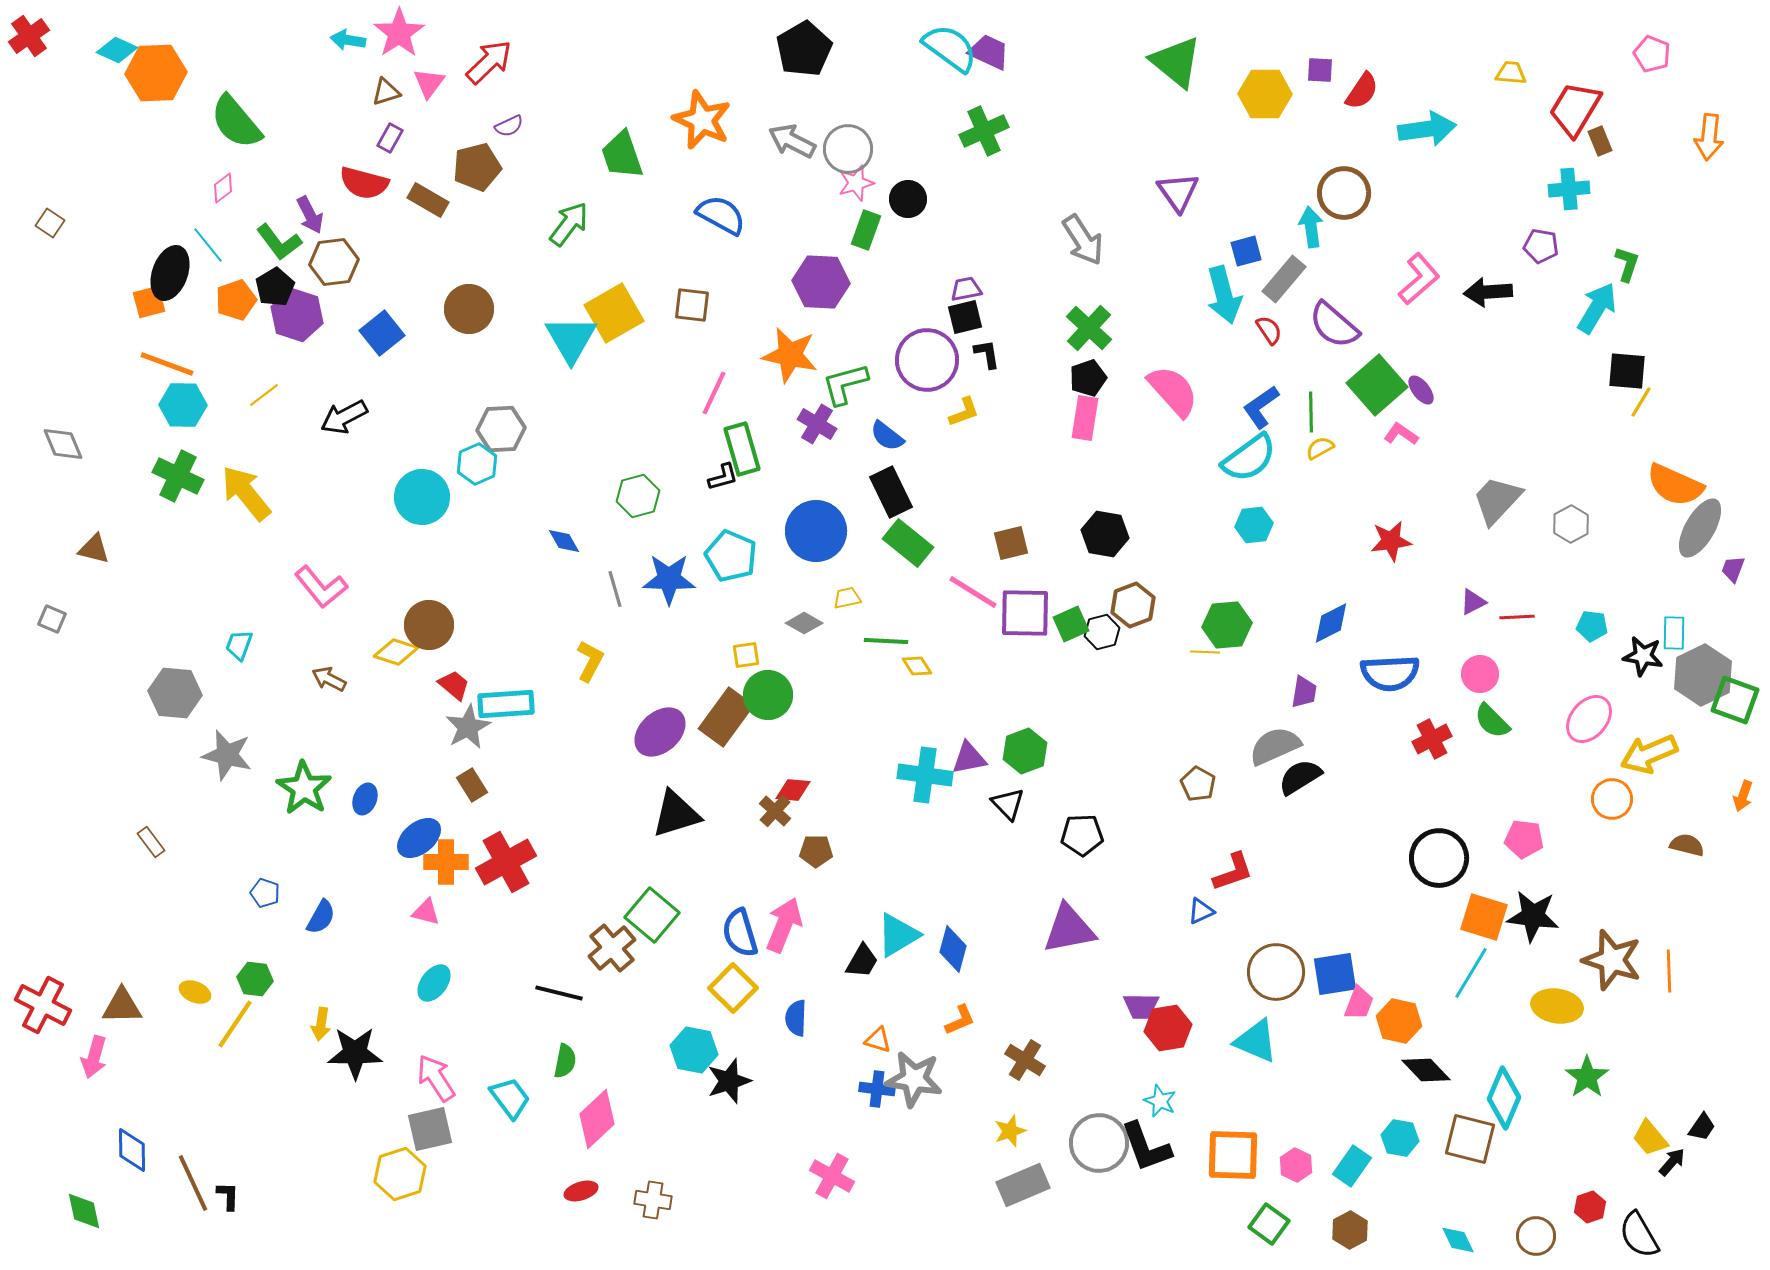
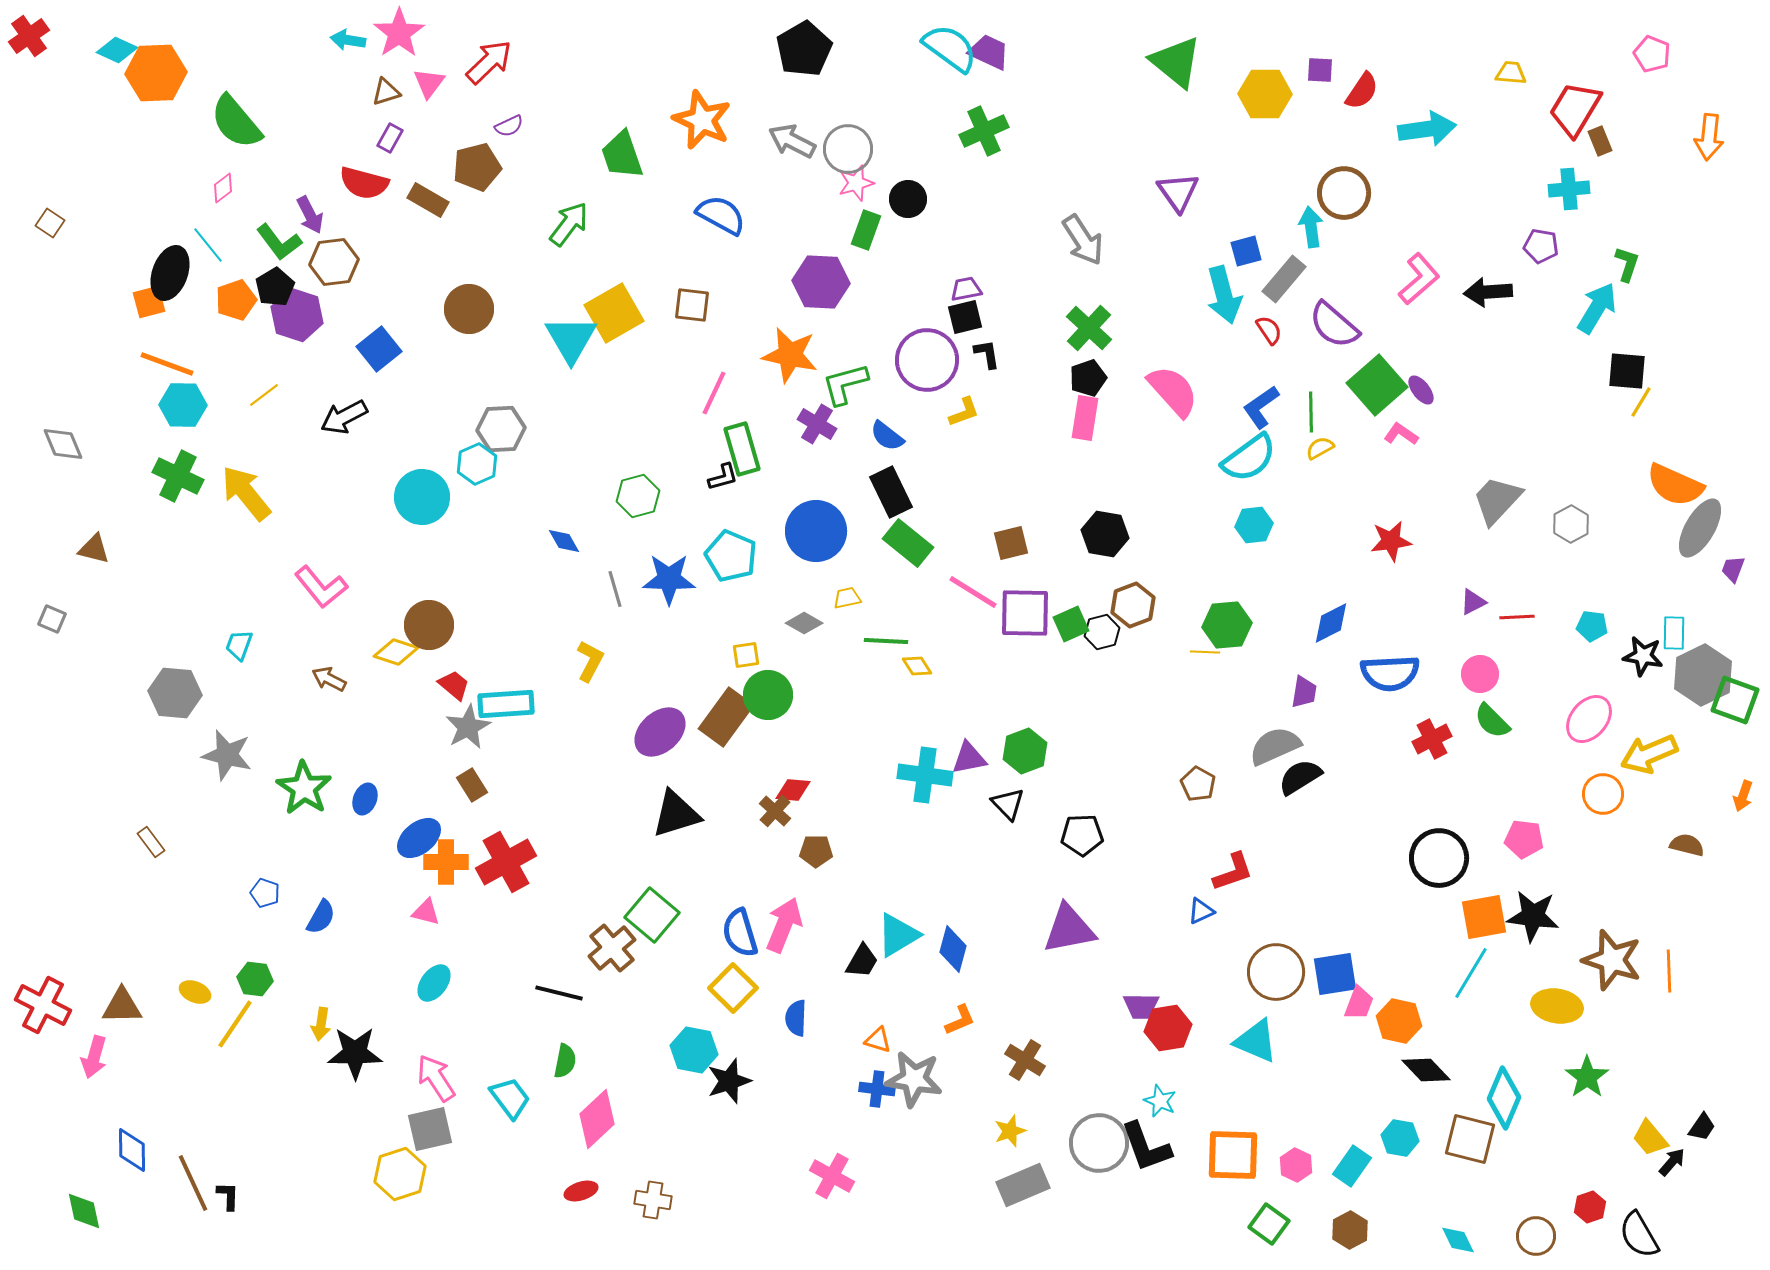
blue square at (382, 333): moved 3 px left, 16 px down
orange circle at (1612, 799): moved 9 px left, 5 px up
orange square at (1484, 917): rotated 27 degrees counterclockwise
